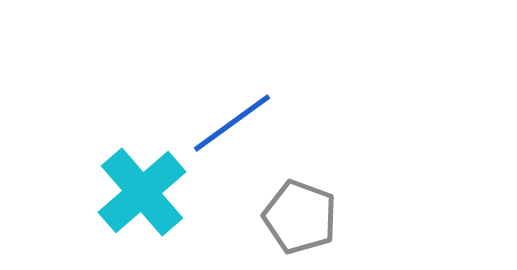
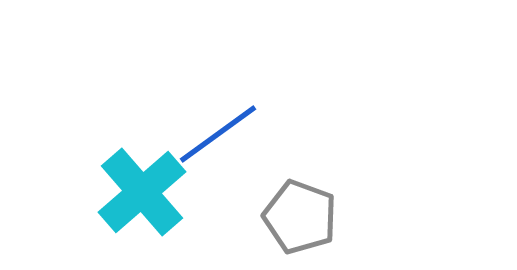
blue line: moved 14 px left, 11 px down
